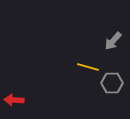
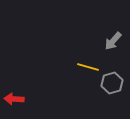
gray hexagon: rotated 15 degrees counterclockwise
red arrow: moved 1 px up
